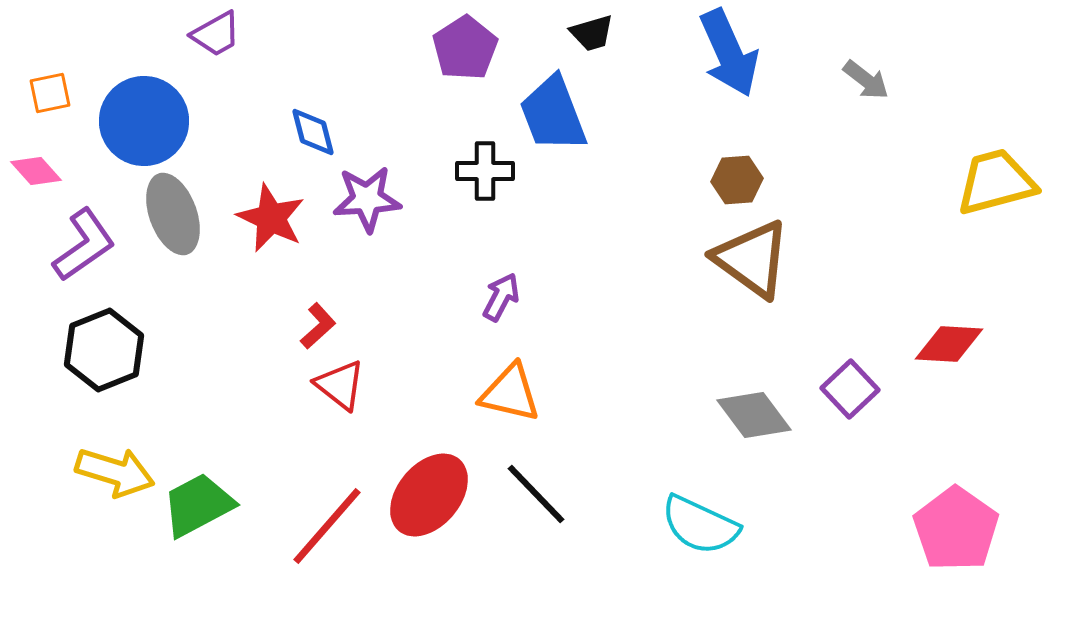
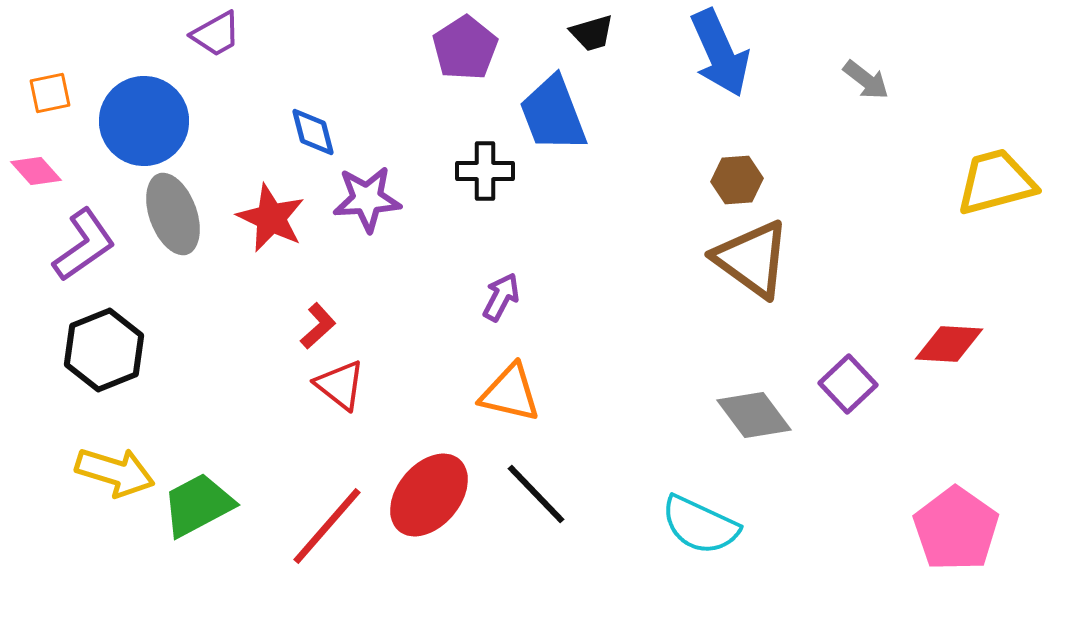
blue arrow: moved 9 px left
purple square: moved 2 px left, 5 px up
